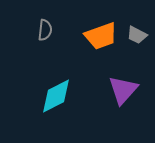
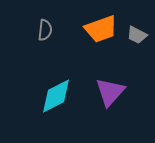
orange trapezoid: moved 7 px up
purple triangle: moved 13 px left, 2 px down
